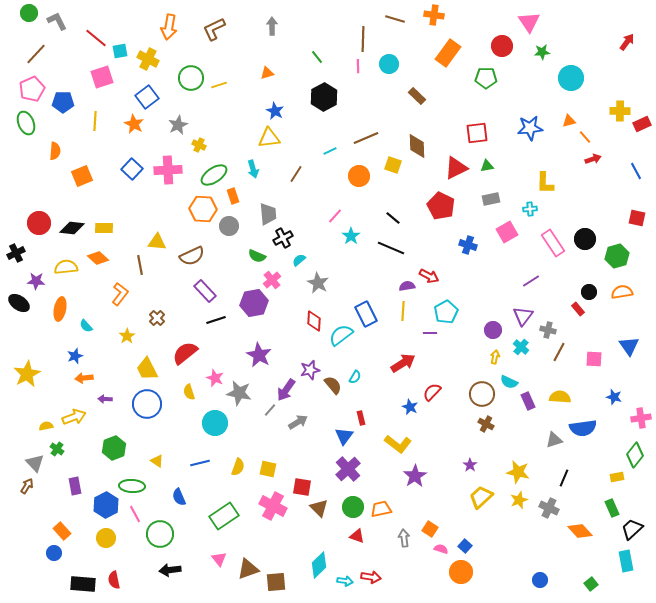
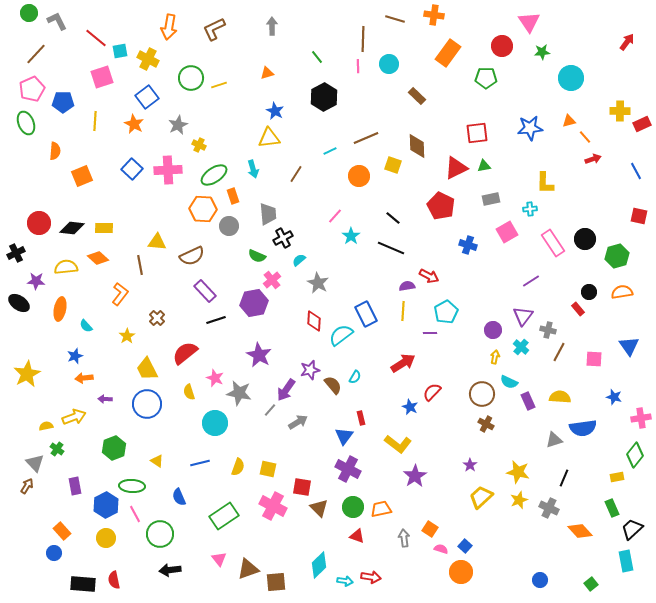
green triangle at (487, 166): moved 3 px left
red square at (637, 218): moved 2 px right, 2 px up
purple cross at (348, 469): rotated 20 degrees counterclockwise
